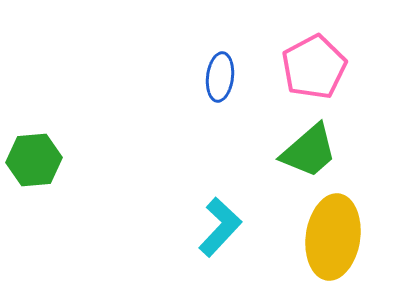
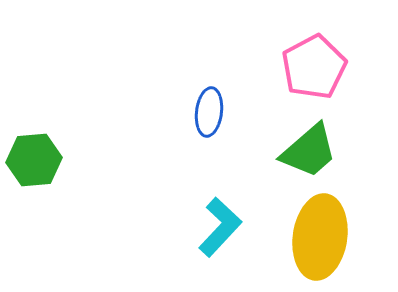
blue ellipse: moved 11 px left, 35 px down
yellow ellipse: moved 13 px left
